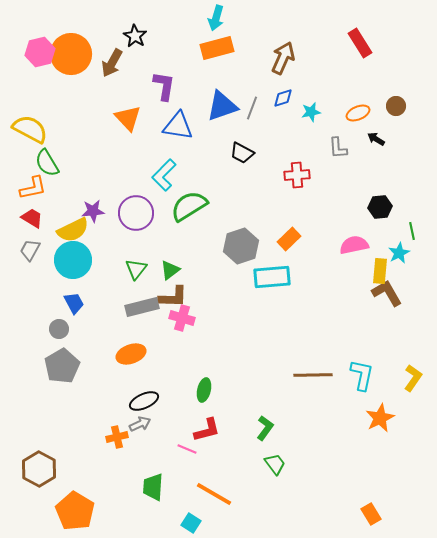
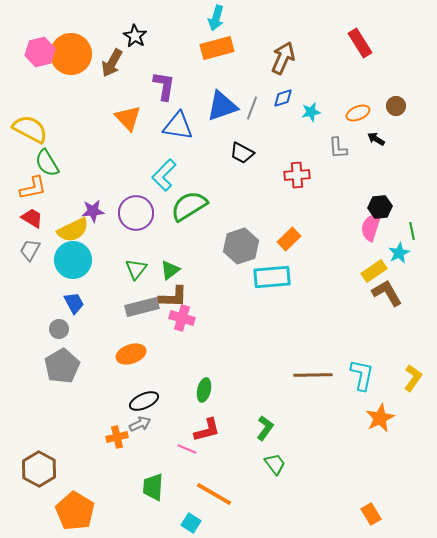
pink semicircle at (354, 245): moved 17 px right, 18 px up; rotated 60 degrees counterclockwise
yellow rectangle at (380, 271): moved 6 px left; rotated 50 degrees clockwise
